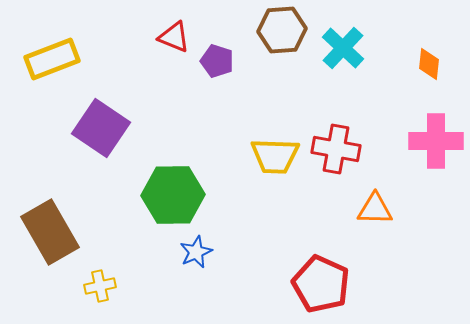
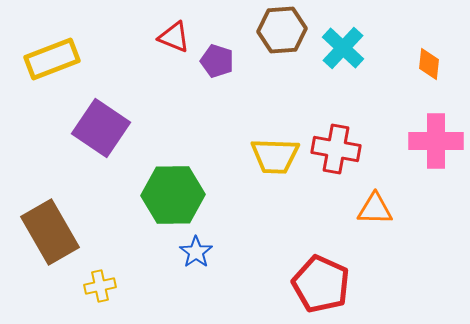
blue star: rotated 12 degrees counterclockwise
